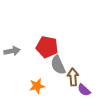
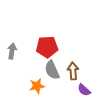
red pentagon: rotated 15 degrees counterclockwise
gray arrow: rotated 70 degrees counterclockwise
gray semicircle: moved 6 px left, 5 px down
brown arrow: moved 6 px up
